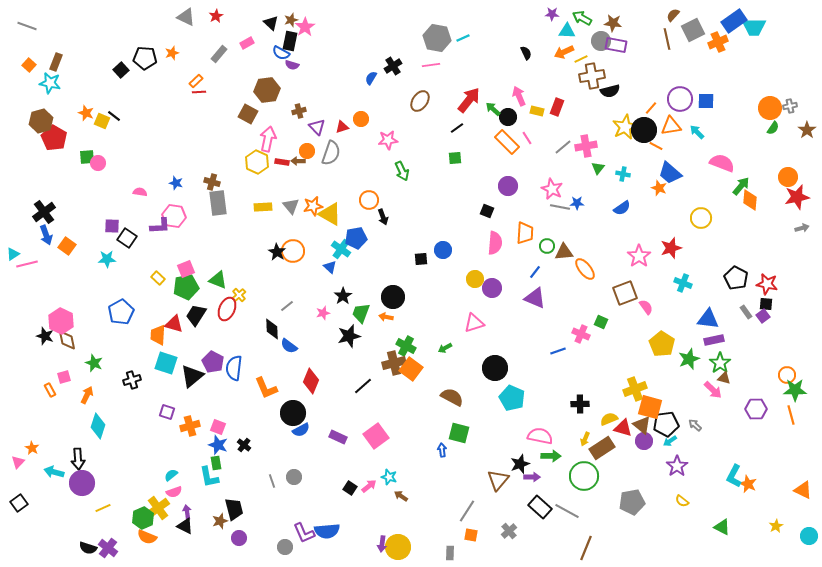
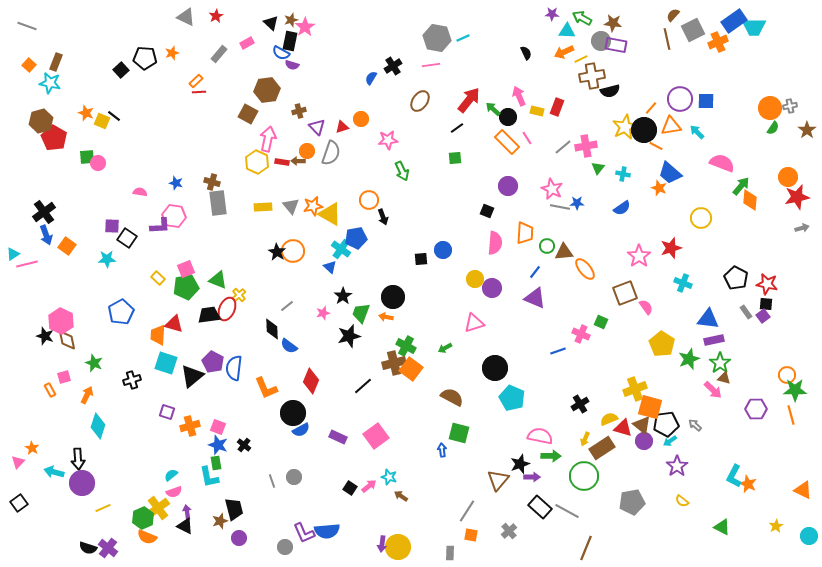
black trapezoid at (196, 315): moved 13 px right; rotated 50 degrees clockwise
black cross at (580, 404): rotated 30 degrees counterclockwise
